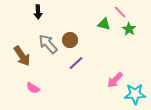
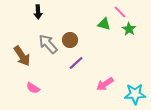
pink arrow: moved 10 px left, 4 px down; rotated 12 degrees clockwise
